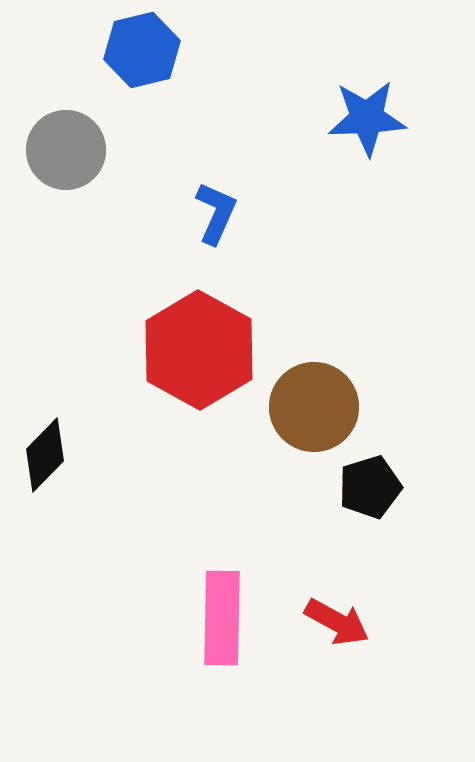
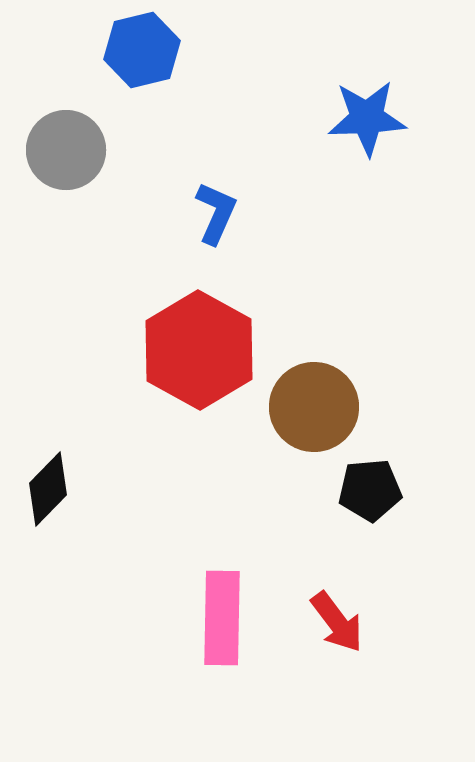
black diamond: moved 3 px right, 34 px down
black pentagon: moved 3 px down; rotated 12 degrees clockwise
red arrow: rotated 24 degrees clockwise
